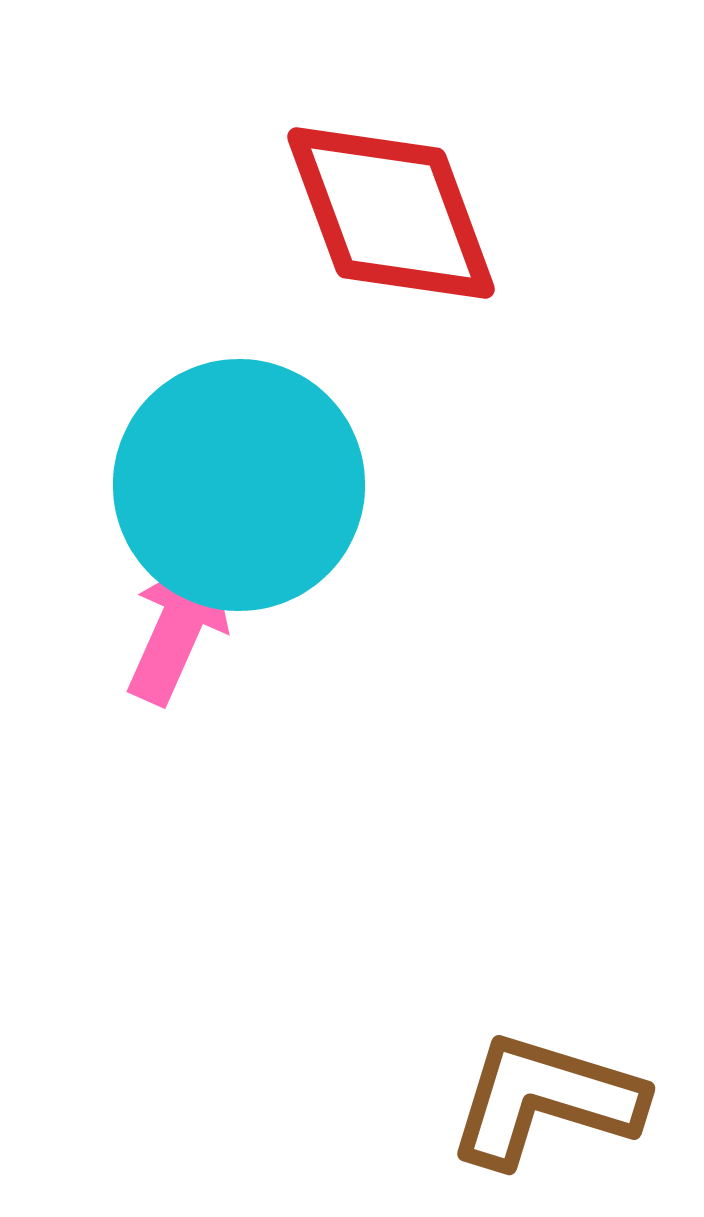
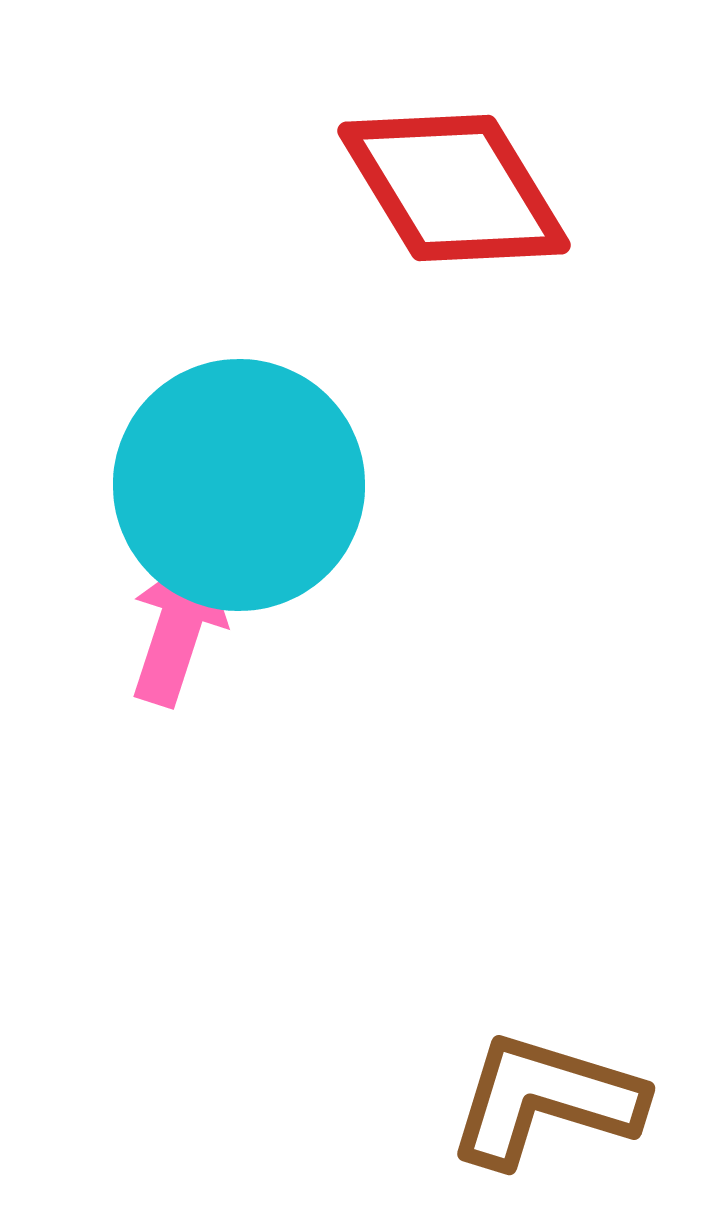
red diamond: moved 63 px right, 25 px up; rotated 11 degrees counterclockwise
pink arrow: rotated 6 degrees counterclockwise
